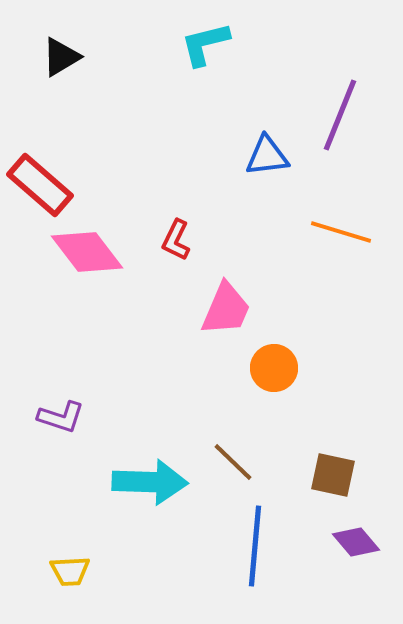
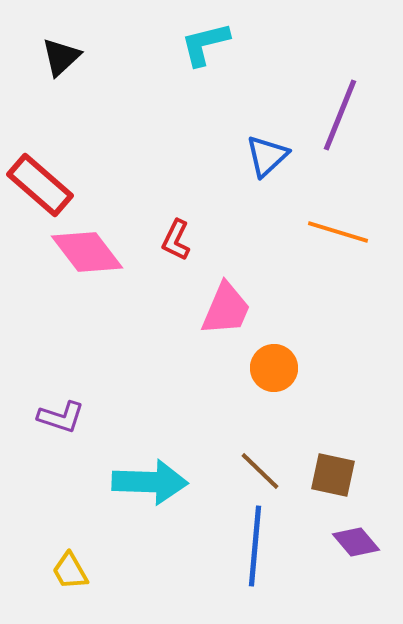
black triangle: rotated 12 degrees counterclockwise
blue triangle: rotated 36 degrees counterclockwise
orange line: moved 3 px left
brown line: moved 27 px right, 9 px down
yellow trapezoid: rotated 63 degrees clockwise
